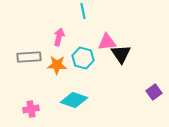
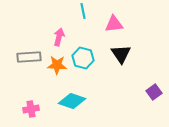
pink triangle: moved 7 px right, 18 px up
cyan diamond: moved 2 px left, 1 px down
